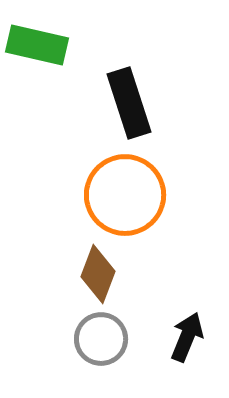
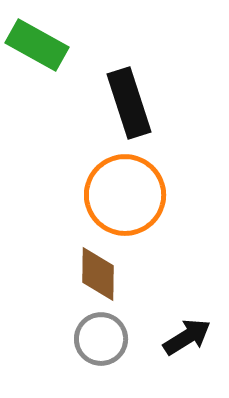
green rectangle: rotated 16 degrees clockwise
brown diamond: rotated 20 degrees counterclockwise
black arrow: rotated 36 degrees clockwise
